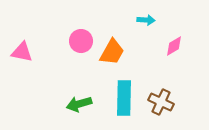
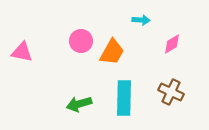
cyan arrow: moved 5 px left
pink diamond: moved 2 px left, 2 px up
brown cross: moved 10 px right, 10 px up
